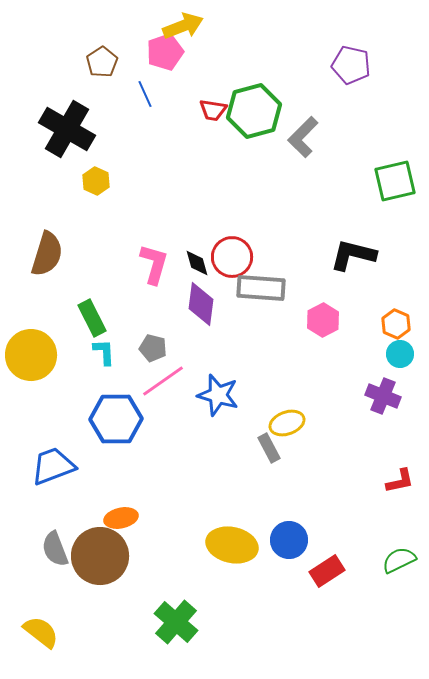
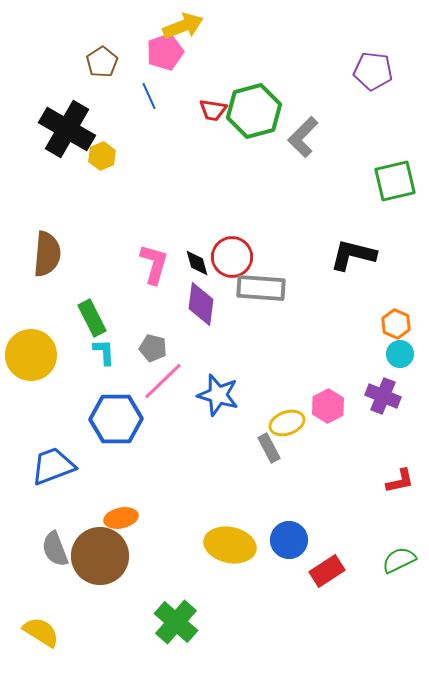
purple pentagon at (351, 65): moved 22 px right, 6 px down; rotated 6 degrees counterclockwise
blue line at (145, 94): moved 4 px right, 2 px down
yellow hexagon at (96, 181): moved 6 px right, 25 px up; rotated 12 degrees clockwise
brown semicircle at (47, 254): rotated 12 degrees counterclockwise
pink hexagon at (323, 320): moved 5 px right, 86 px down
pink line at (163, 381): rotated 9 degrees counterclockwise
yellow ellipse at (232, 545): moved 2 px left
yellow semicircle at (41, 632): rotated 6 degrees counterclockwise
